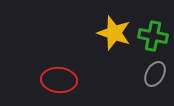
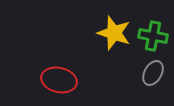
gray ellipse: moved 2 px left, 1 px up
red ellipse: rotated 8 degrees clockwise
